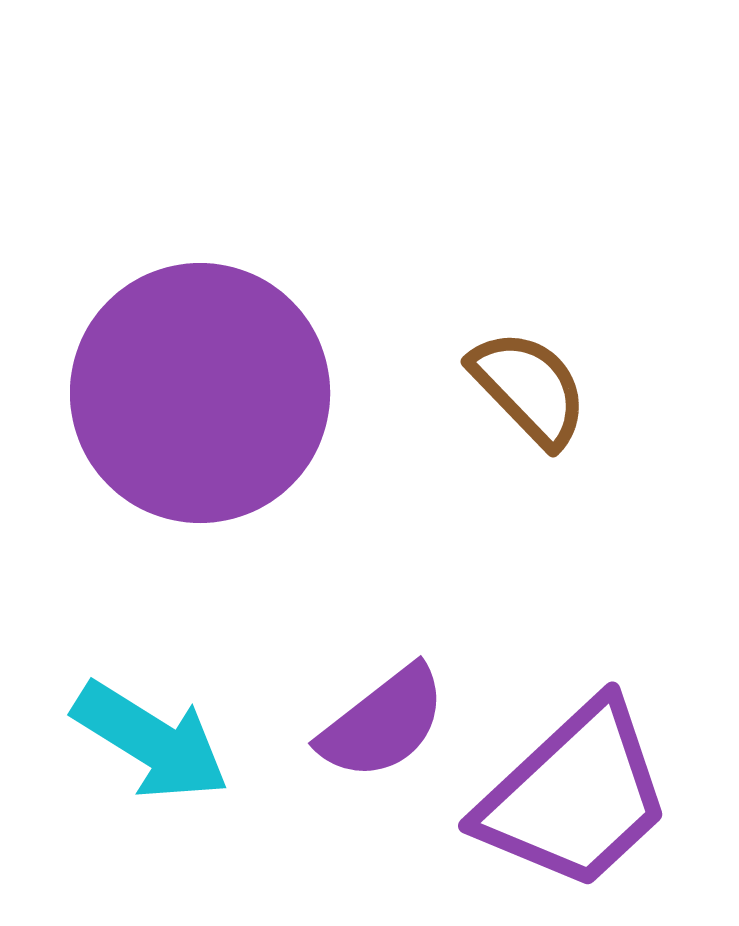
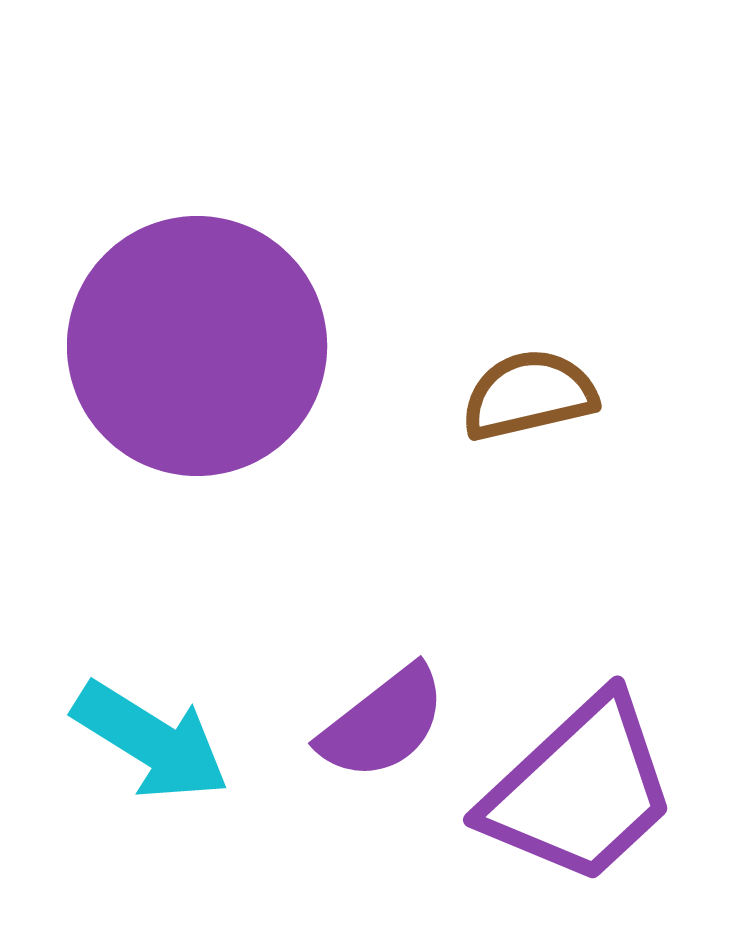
brown semicircle: moved 7 px down; rotated 59 degrees counterclockwise
purple circle: moved 3 px left, 47 px up
purple trapezoid: moved 5 px right, 6 px up
